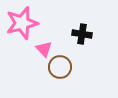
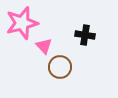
black cross: moved 3 px right, 1 px down
pink triangle: moved 3 px up
